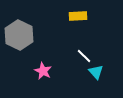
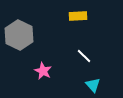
cyan triangle: moved 3 px left, 13 px down
